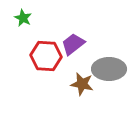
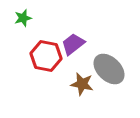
green star: rotated 30 degrees clockwise
red hexagon: rotated 8 degrees clockwise
gray ellipse: rotated 44 degrees clockwise
